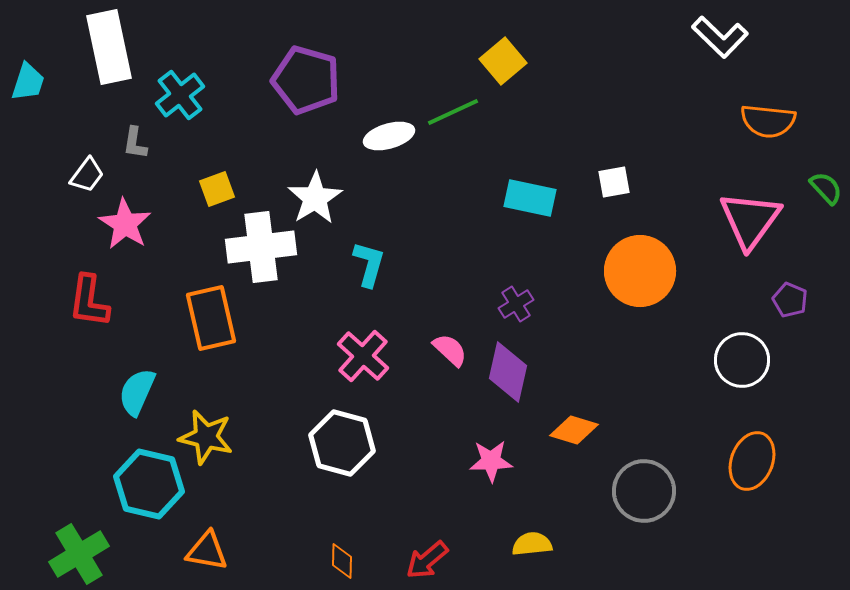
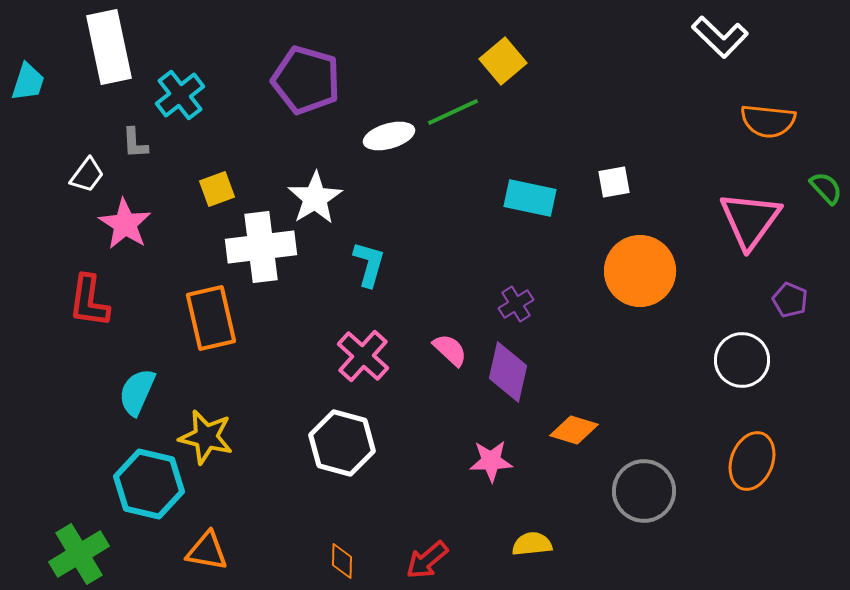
gray L-shape at (135, 143): rotated 12 degrees counterclockwise
